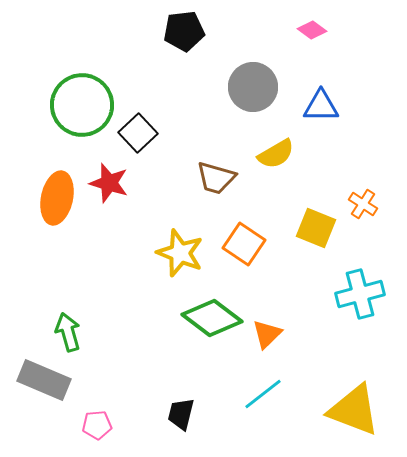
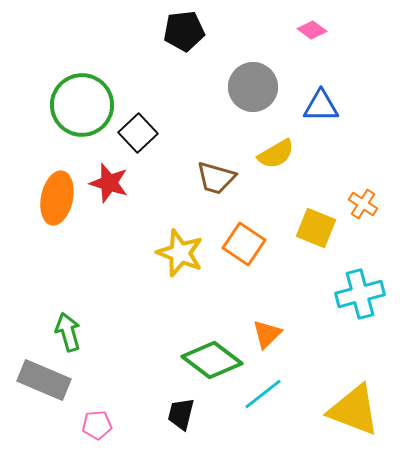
green diamond: moved 42 px down
